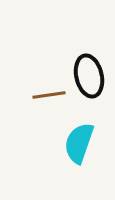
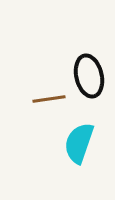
brown line: moved 4 px down
